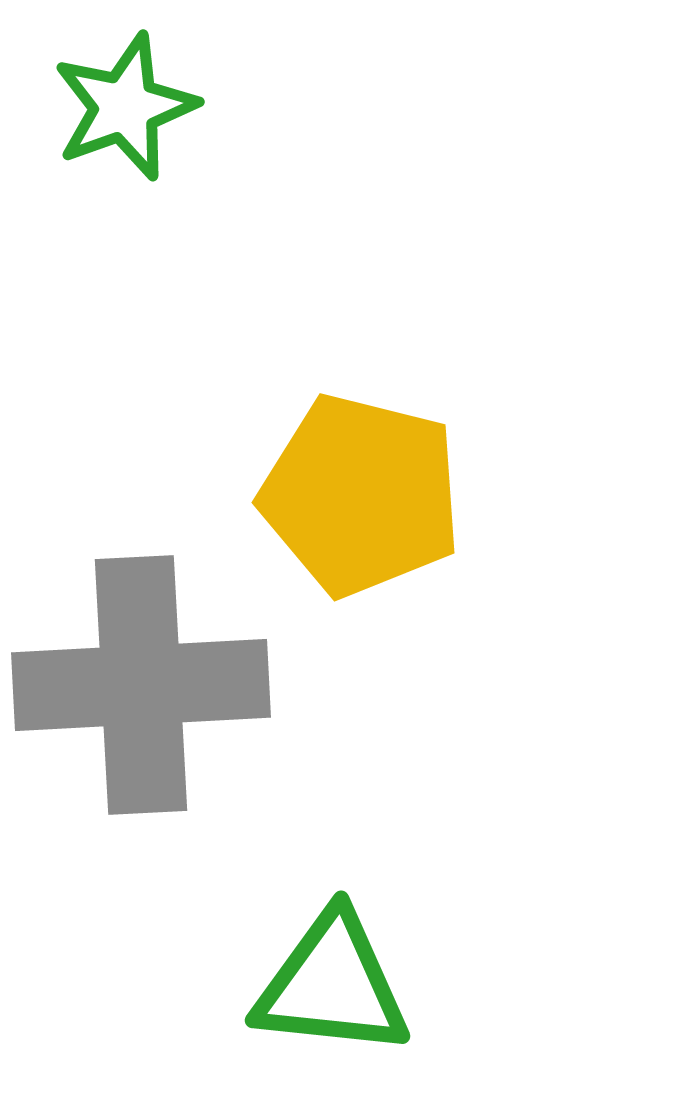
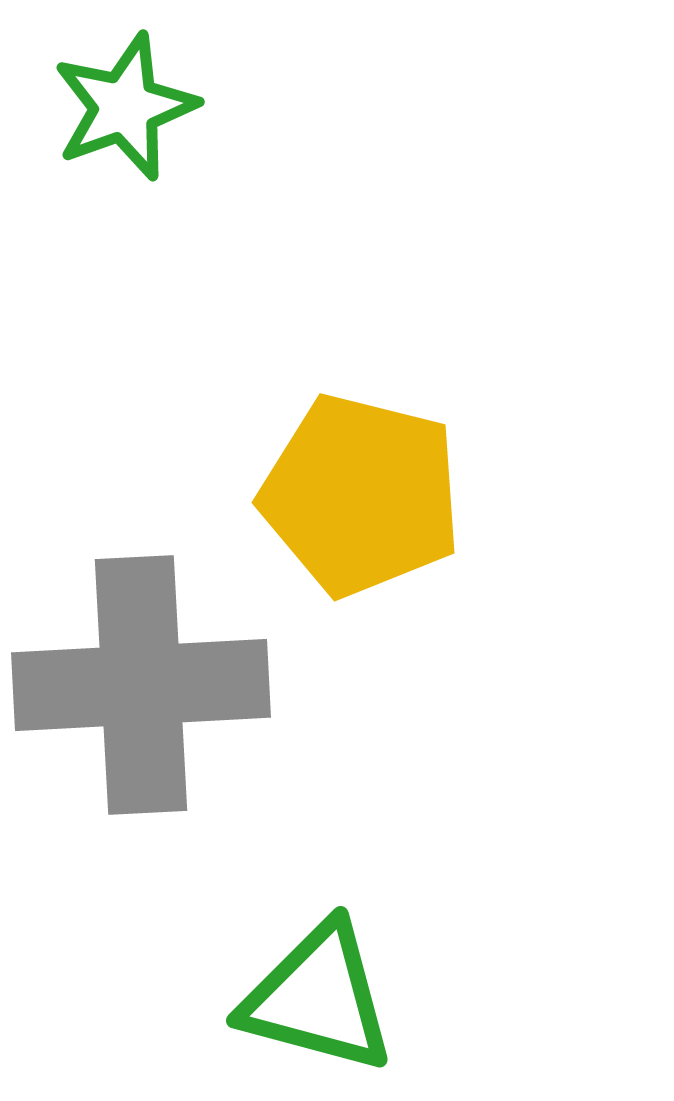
green triangle: moved 14 px left, 13 px down; rotated 9 degrees clockwise
